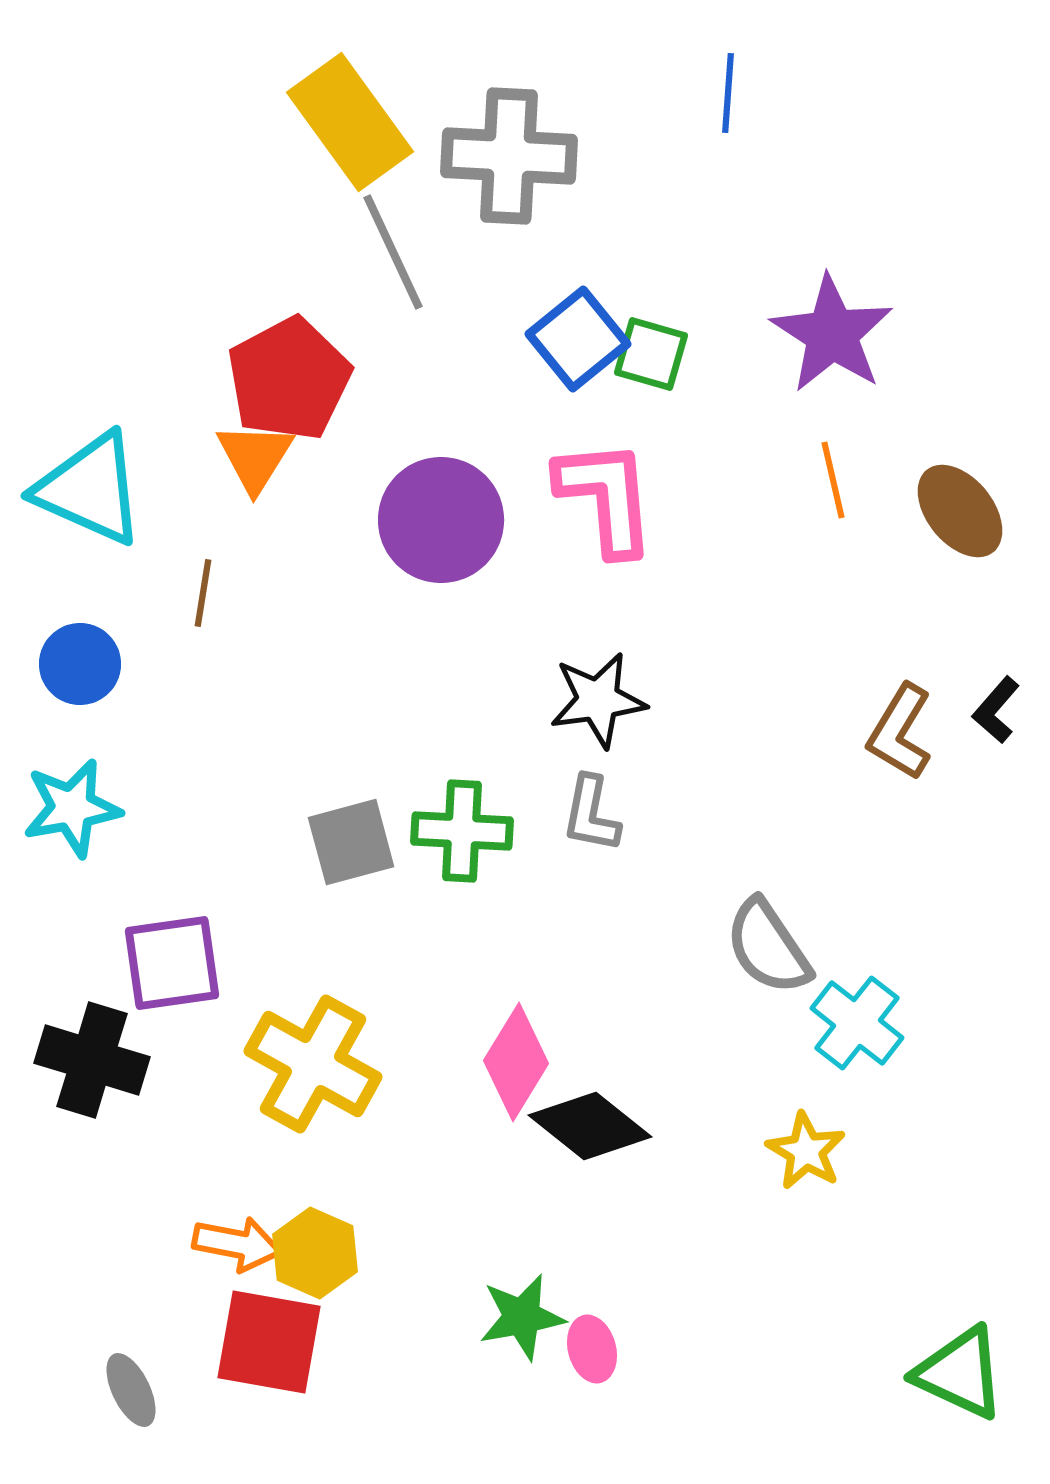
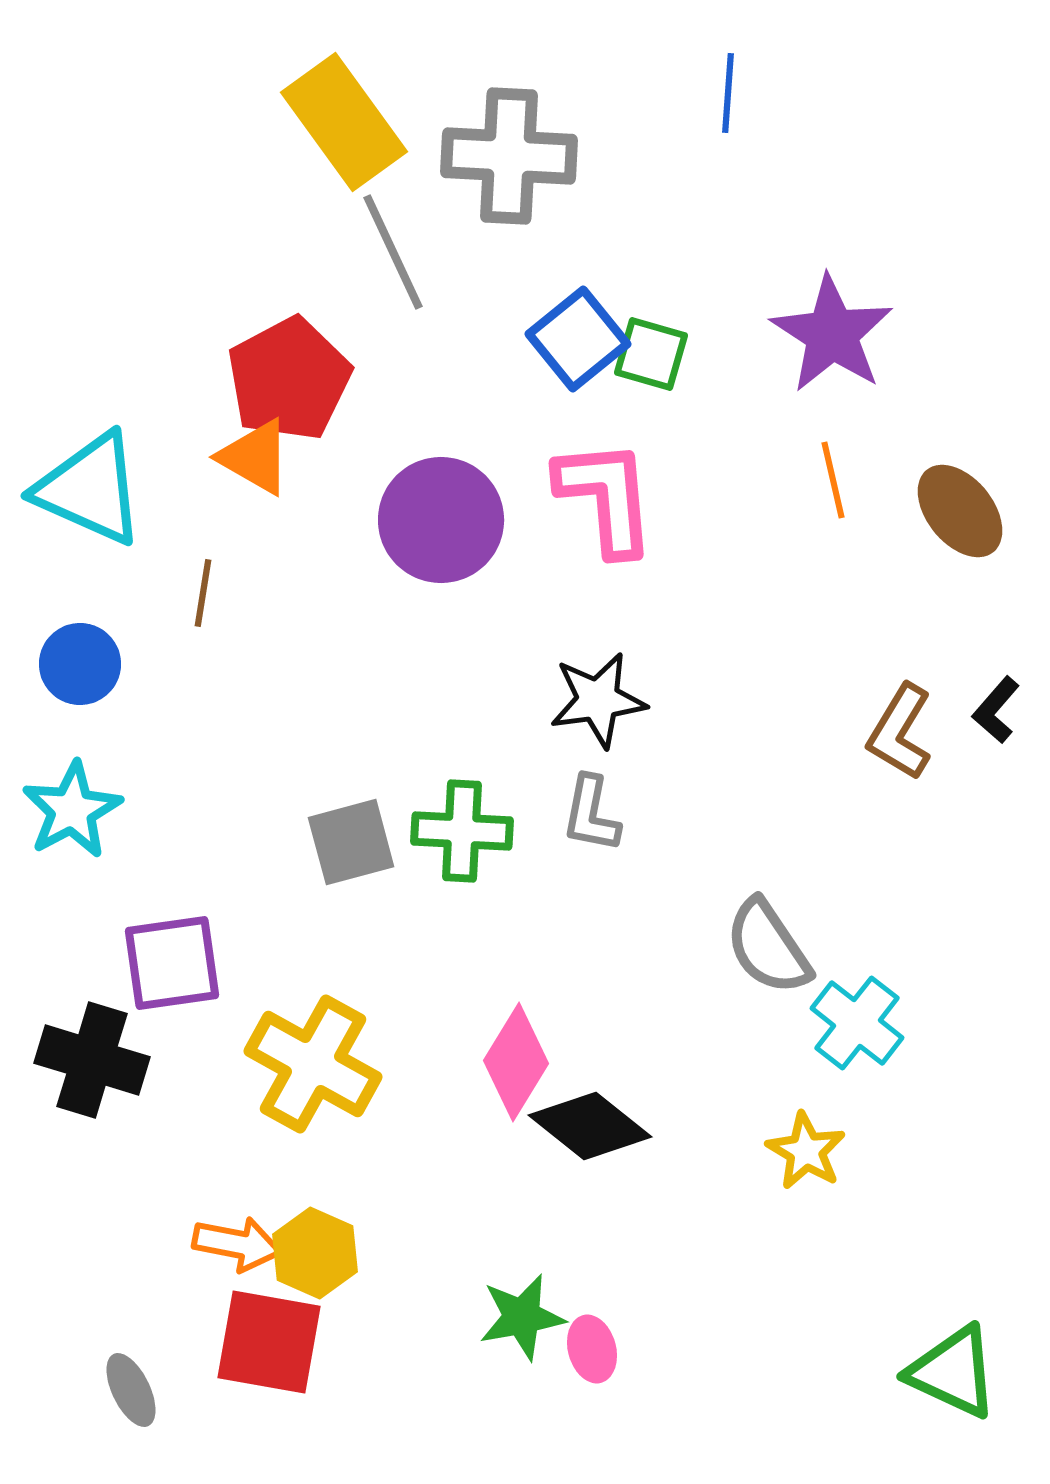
yellow rectangle: moved 6 px left
orange triangle: rotated 32 degrees counterclockwise
cyan star: moved 2 px down; rotated 18 degrees counterclockwise
green triangle: moved 7 px left, 1 px up
